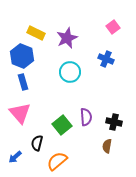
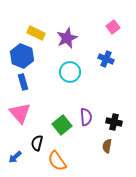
orange semicircle: rotated 85 degrees counterclockwise
